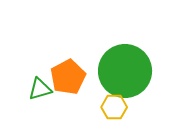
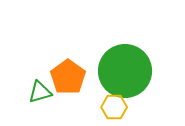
orange pentagon: rotated 8 degrees counterclockwise
green triangle: moved 3 px down
